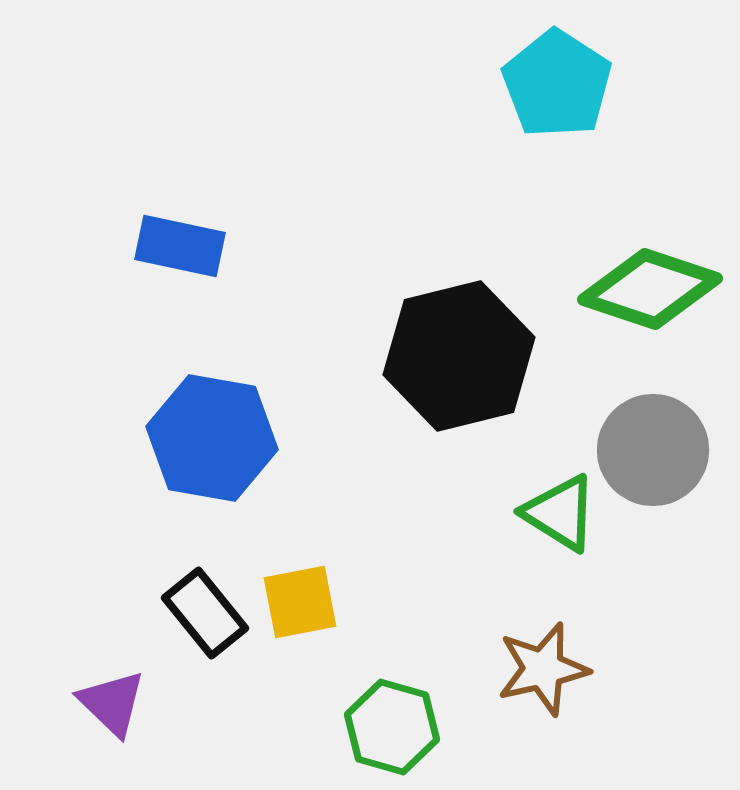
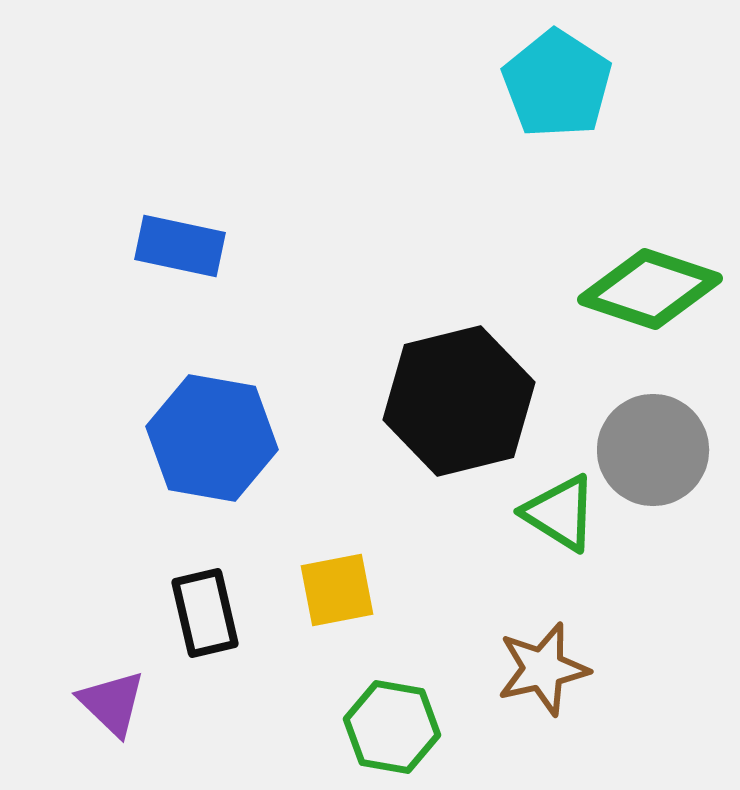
black hexagon: moved 45 px down
yellow square: moved 37 px right, 12 px up
black rectangle: rotated 26 degrees clockwise
green hexagon: rotated 6 degrees counterclockwise
